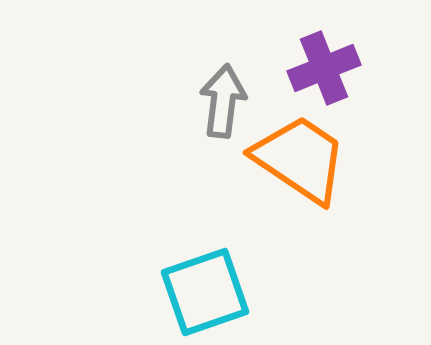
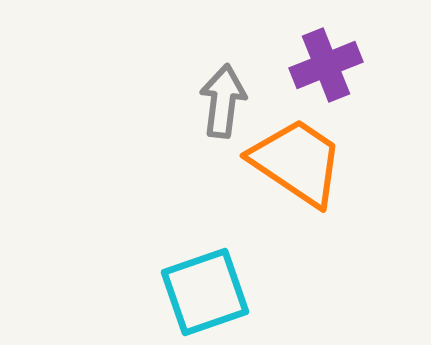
purple cross: moved 2 px right, 3 px up
orange trapezoid: moved 3 px left, 3 px down
